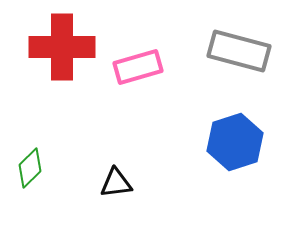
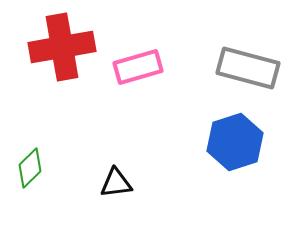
red cross: rotated 10 degrees counterclockwise
gray rectangle: moved 9 px right, 17 px down
